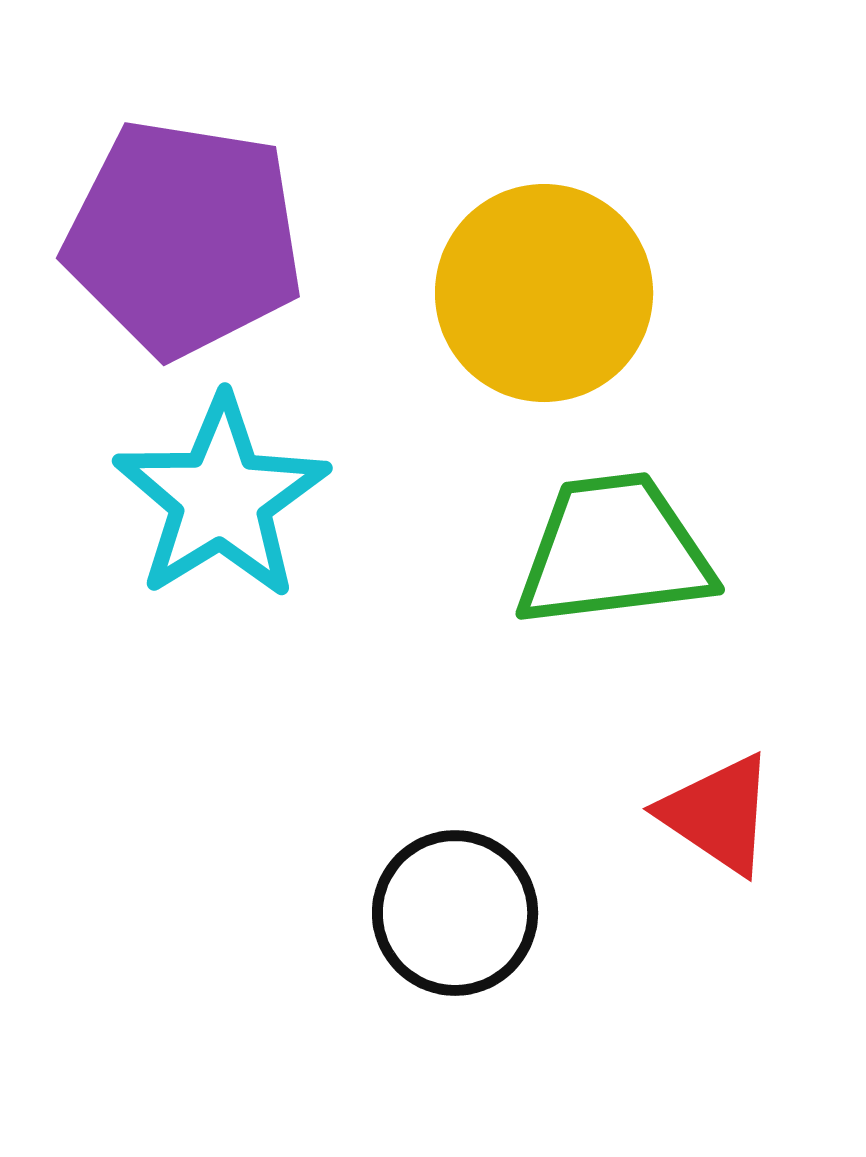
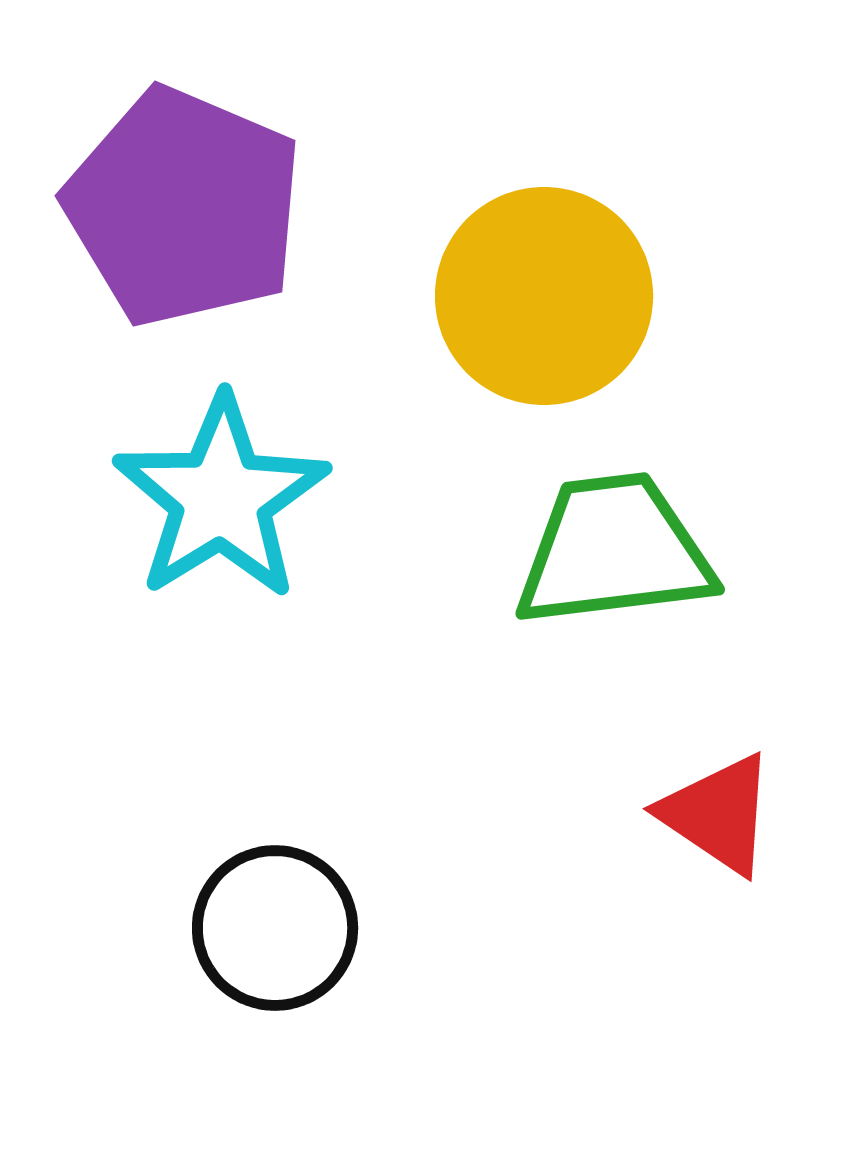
purple pentagon: moved 31 px up; rotated 14 degrees clockwise
yellow circle: moved 3 px down
black circle: moved 180 px left, 15 px down
